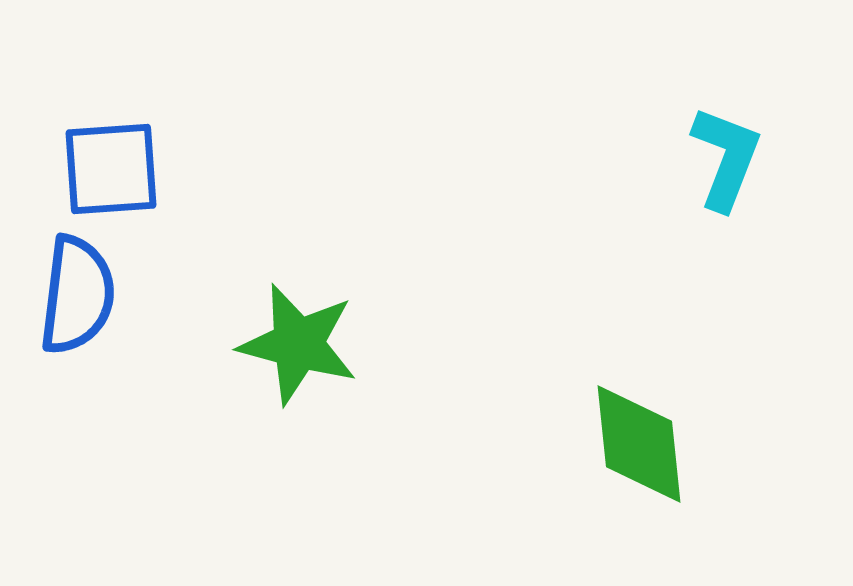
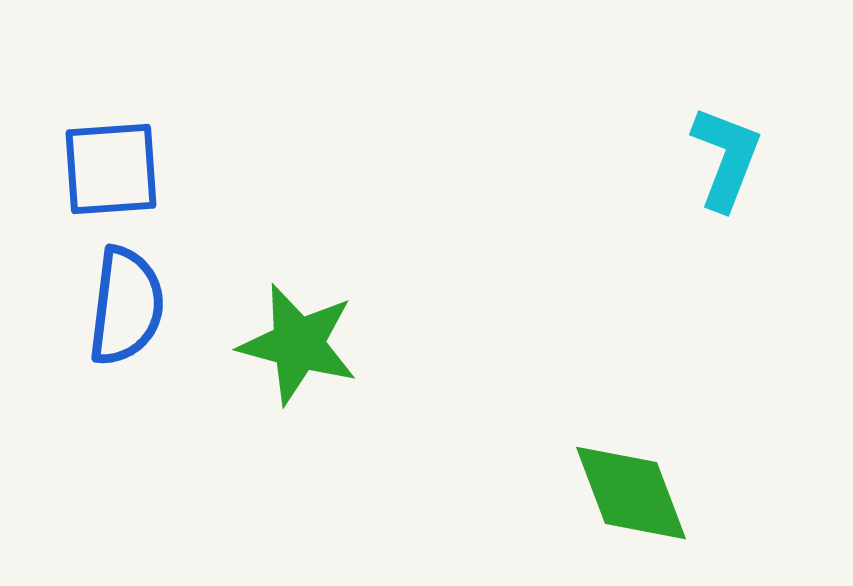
blue semicircle: moved 49 px right, 11 px down
green diamond: moved 8 px left, 49 px down; rotated 15 degrees counterclockwise
